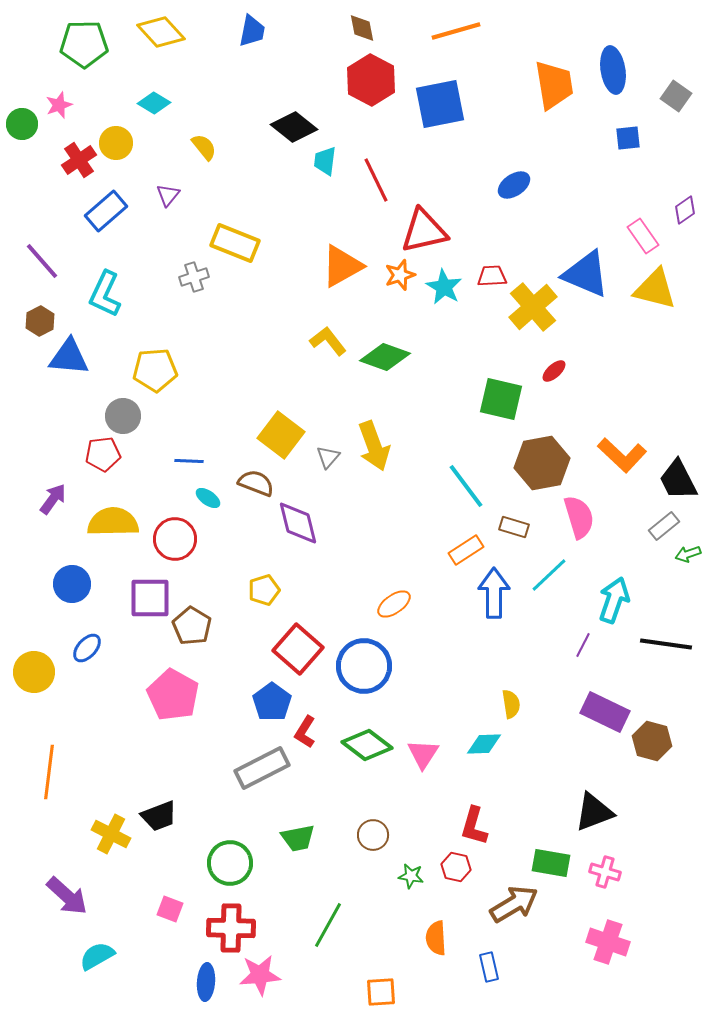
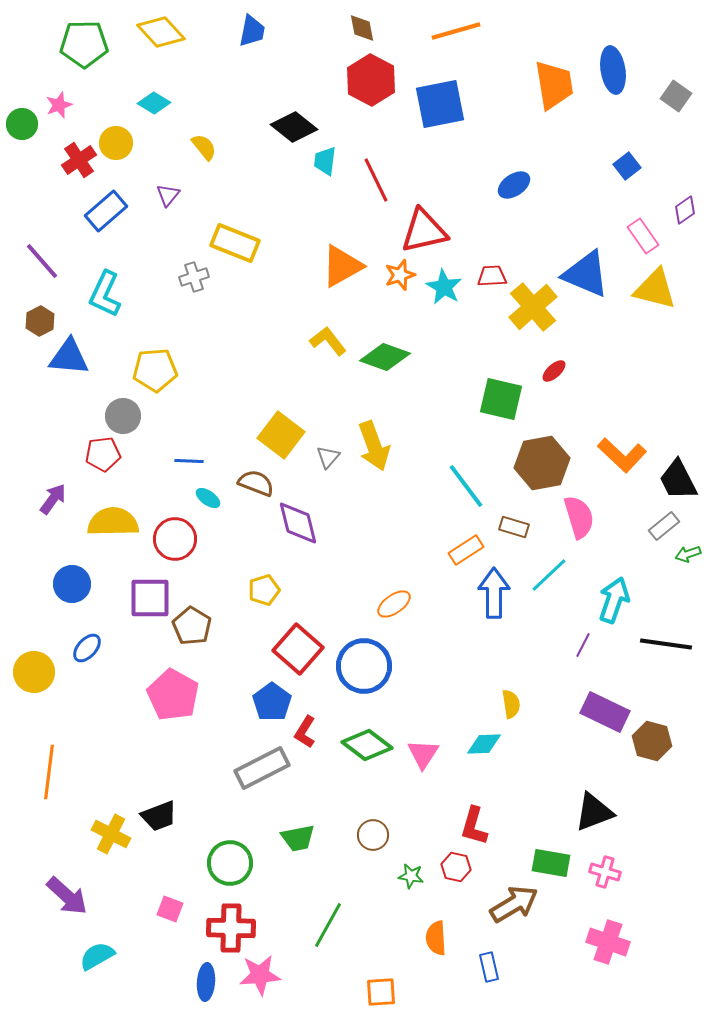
blue square at (628, 138): moved 1 px left, 28 px down; rotated 32 degrees counterclockwise
